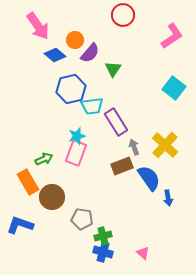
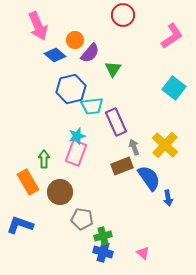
pink arrow: rotated 12 degrees clockwise
purple rectangle: rotated 8 degrees clockwise
green arrow: rotated 66 degrees counterclockwise
brown circle: moved 8 px right, 5 px up
